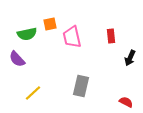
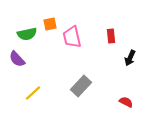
gray rectangle: rotated 30 degrees clockwise
